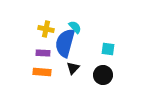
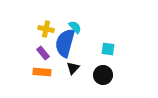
purple rectangle: rotated 48 degrees clockwise
